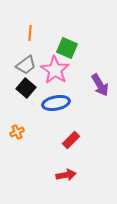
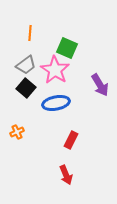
red rectangle: rotated 18 degrees counterclockwise
red arrow: rotated 78 degrees clockwise
